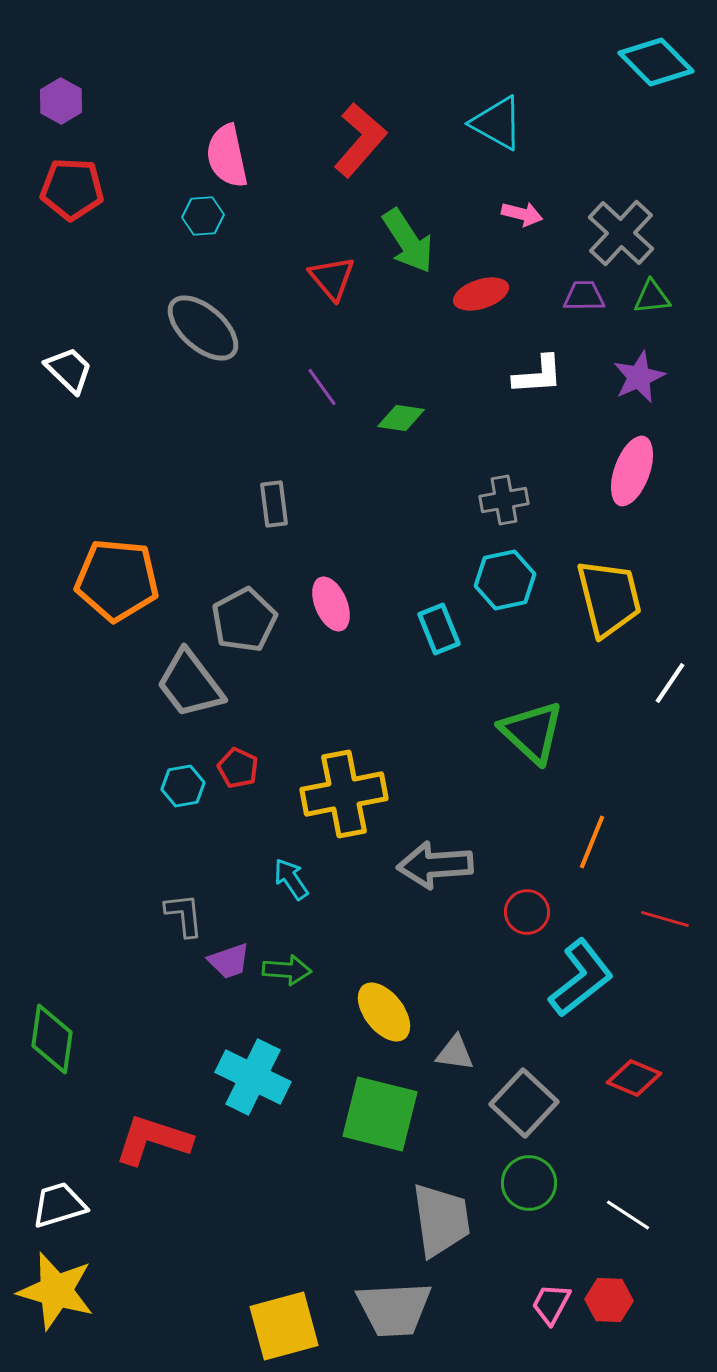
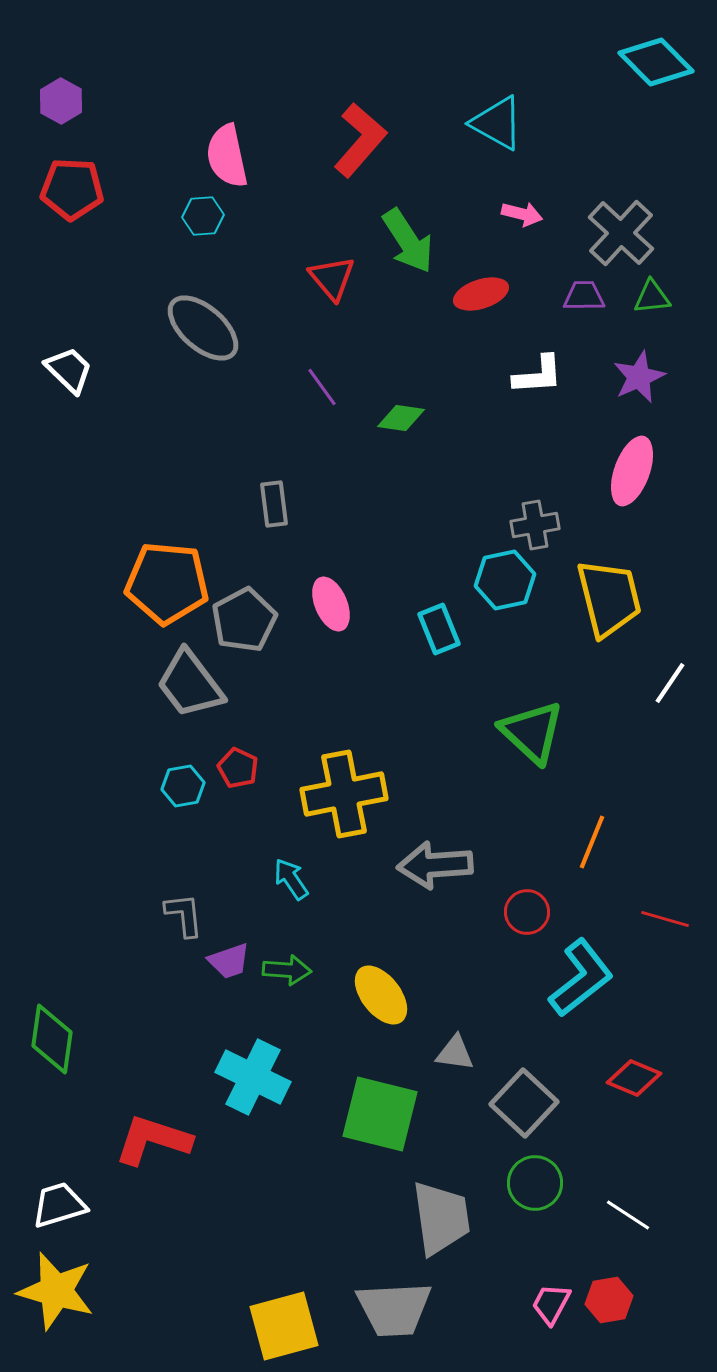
gray cross at (504, 500): moved 31 px right, 25 px down
orange pentagon at (117, 580): moved 50 px right, 3 px down
yellow ellipse at (384, 1012): moved 3 px left, 17 px up
green circle at (529, 1183): moved 6 px right
gray trapezoid at (441, 1220): moved 2 px up
red hexagon at (609, 1300): rotated 12 degrees counterclockwise
